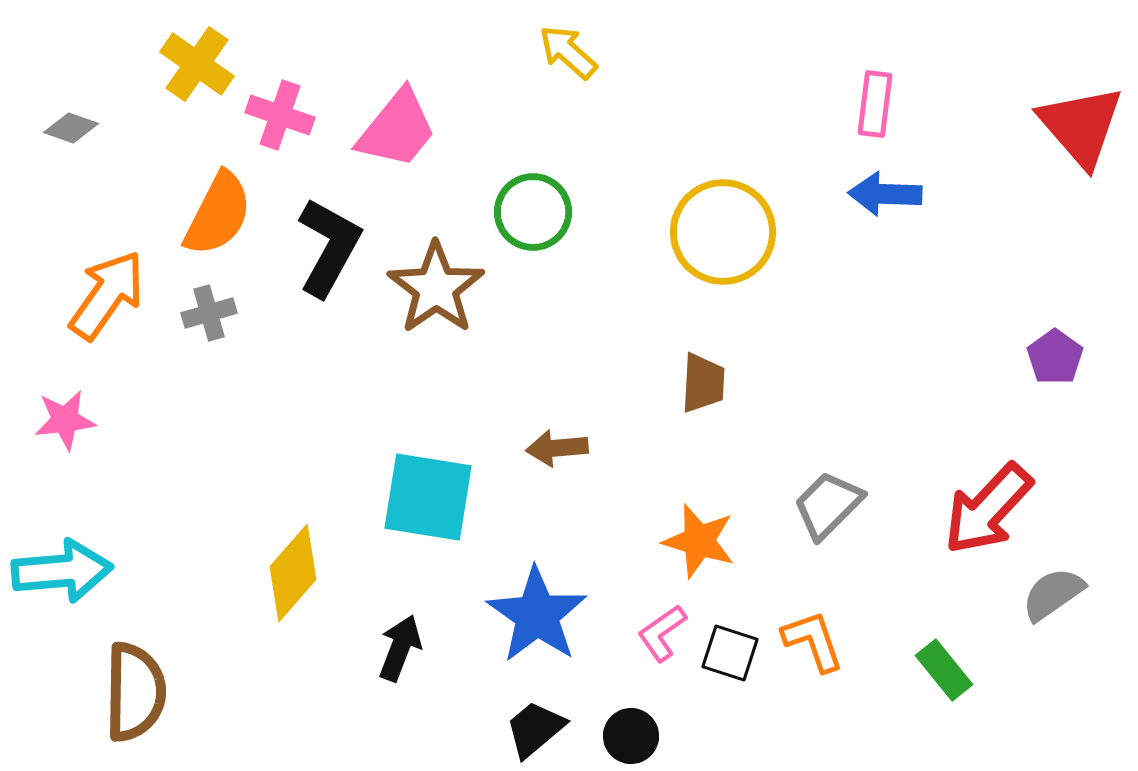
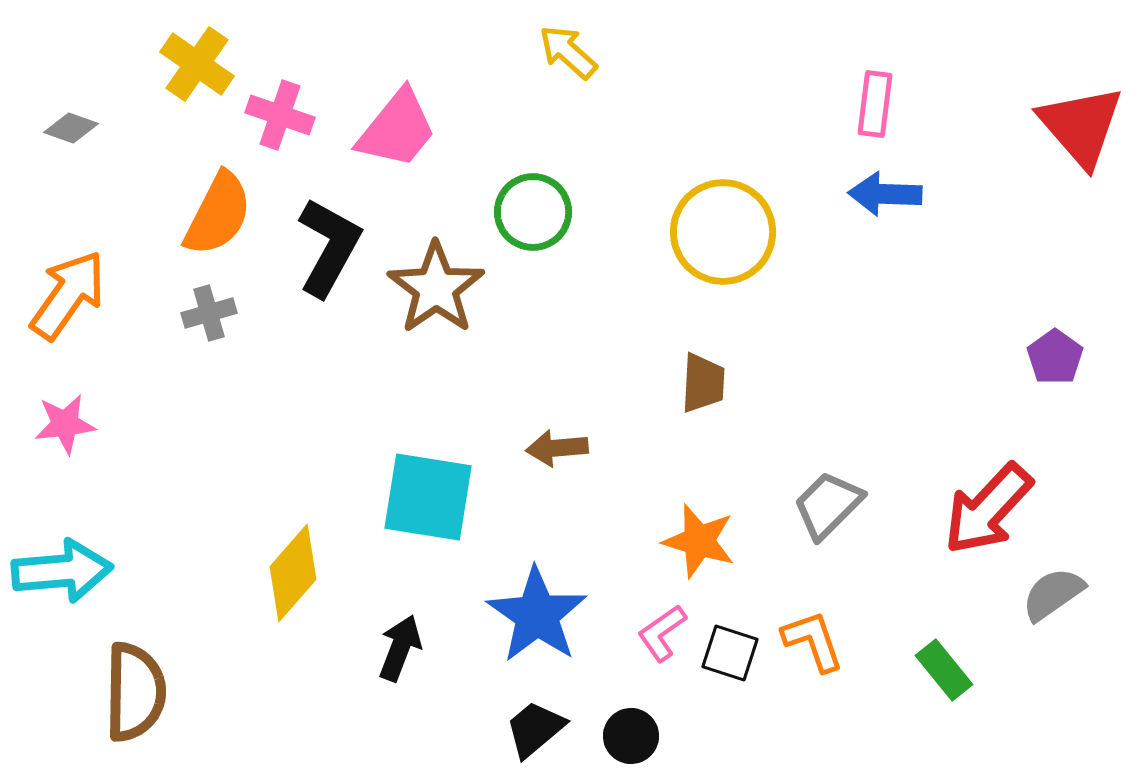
orange arrow: moved 39 px left
pink star: moved 4 px down
